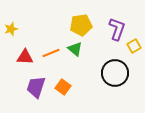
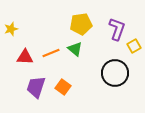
yellow pentagon: moved 1 px up
